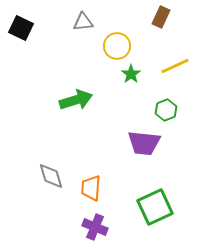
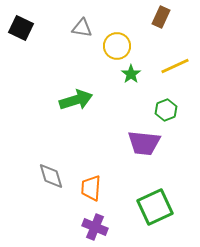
gray triangle: moved 1 px left, 6 px down; rotated 15 degrees clockwise
